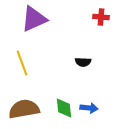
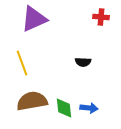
brown semicircle: moved 8 px right, 8 px up
